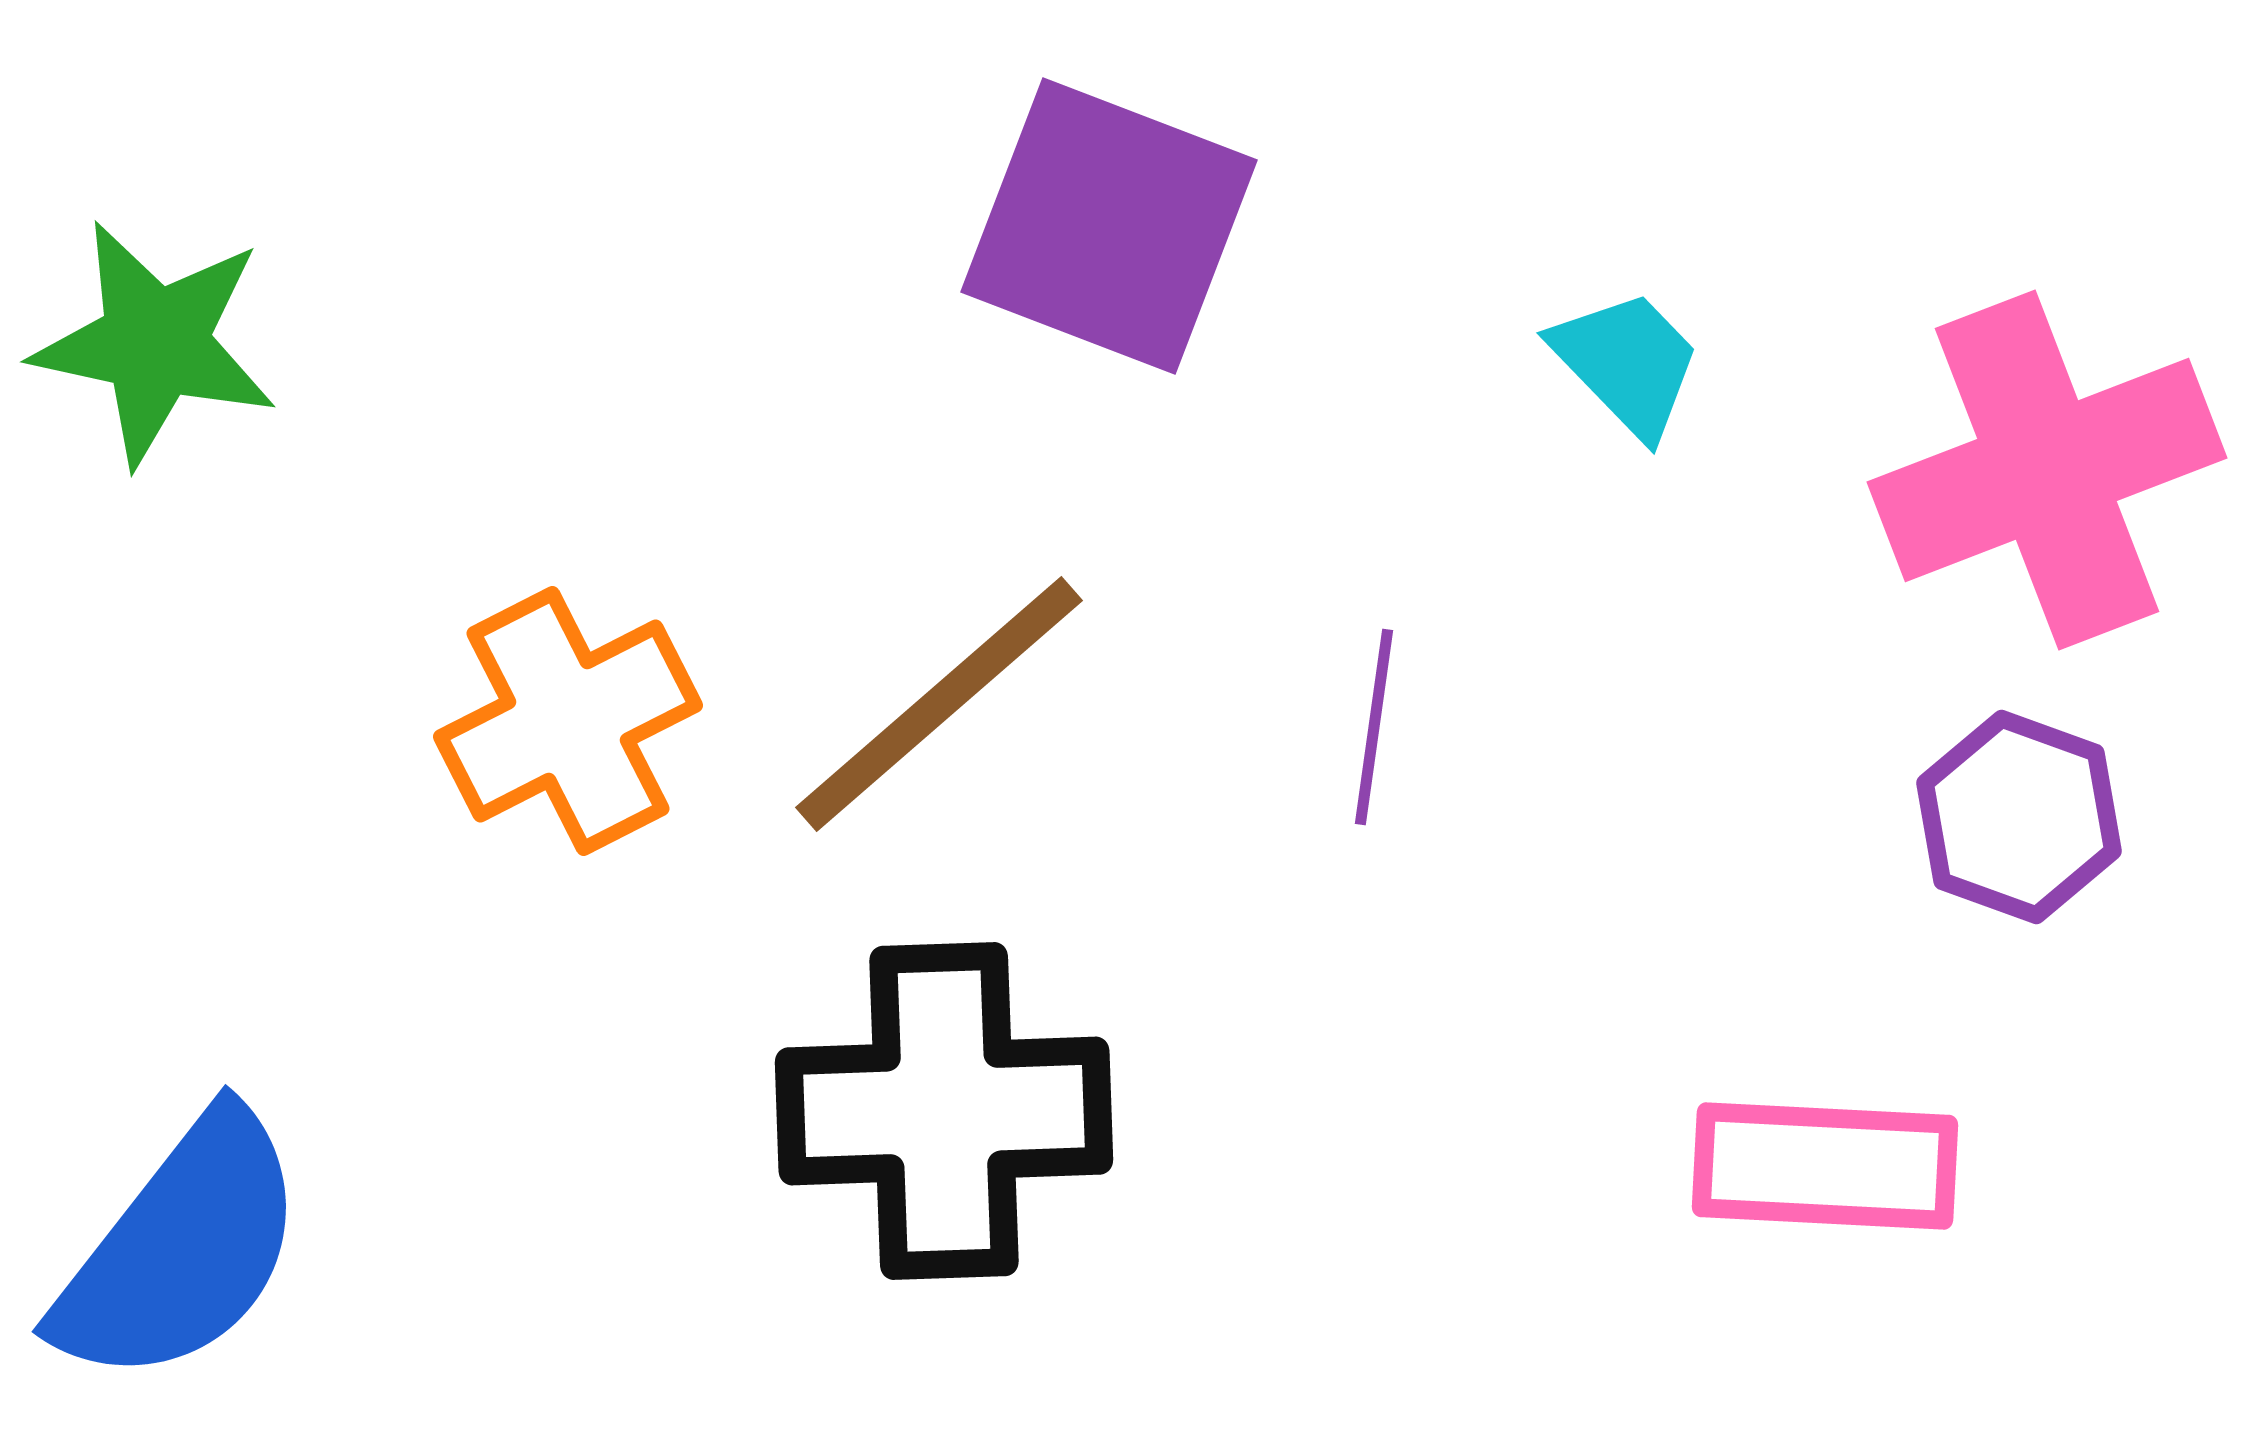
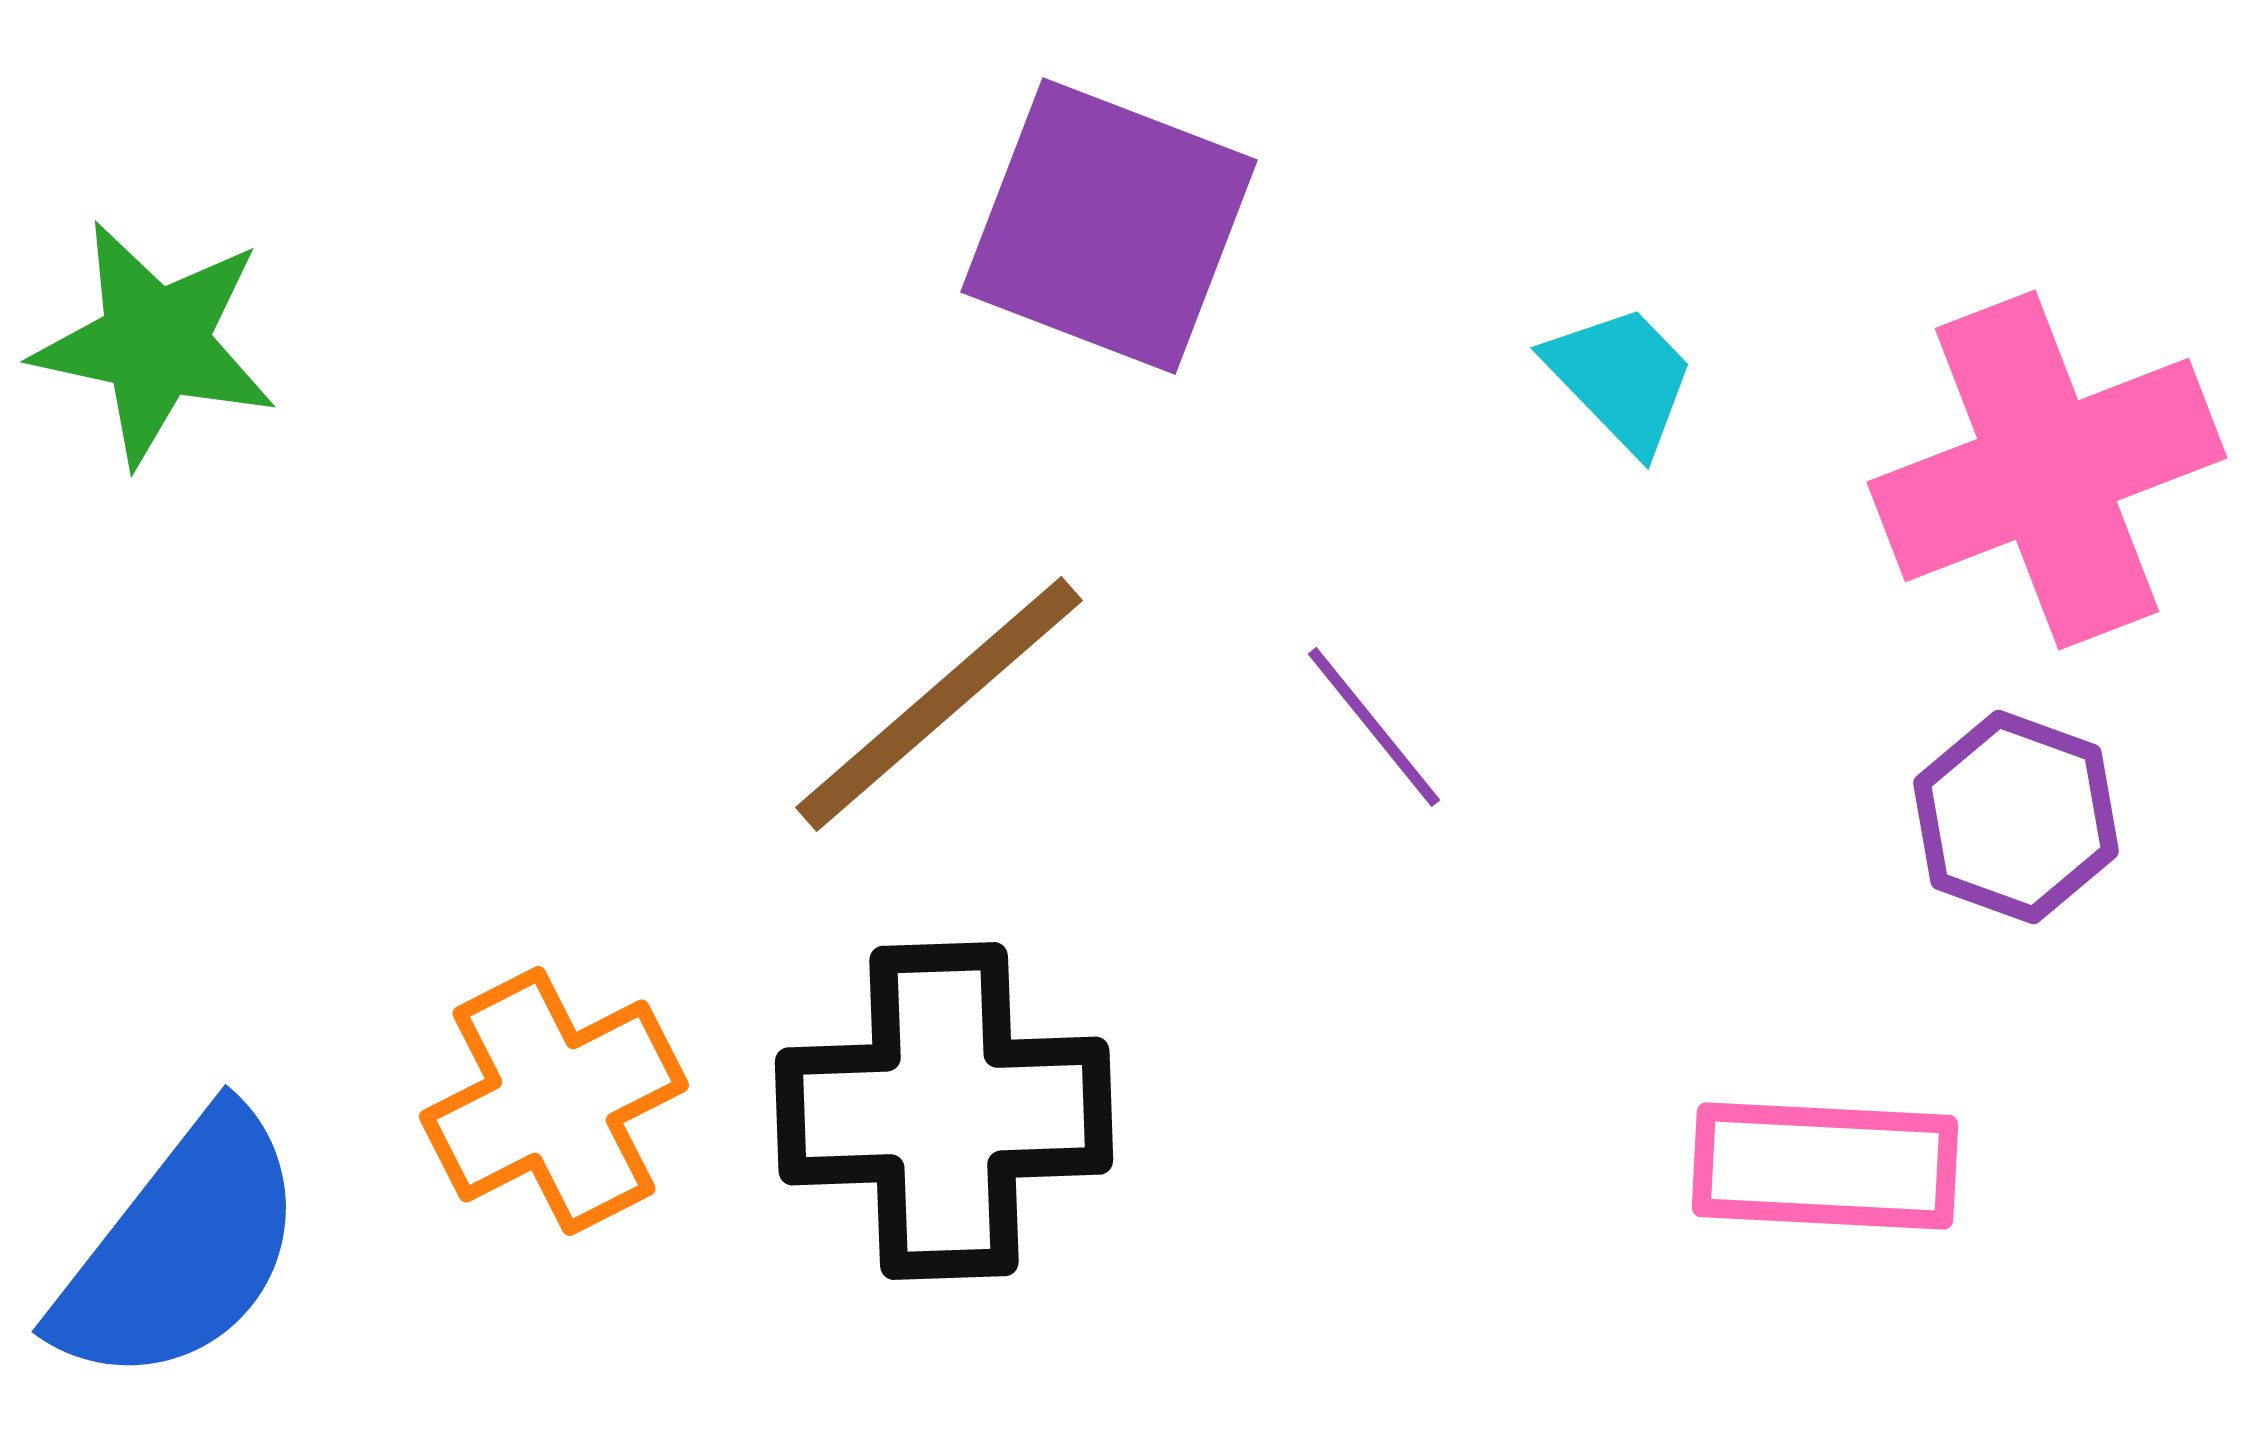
cyan trapezoid: moved 6 px left, 15 px down
orange cross: moved 14 px left, 380 px down
purple line: rotated 47 degrees counterclockwise
purple hexagon: moved 3 px left
